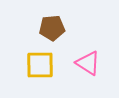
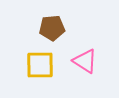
pink triangle: moved 3 px left, 2 px up
